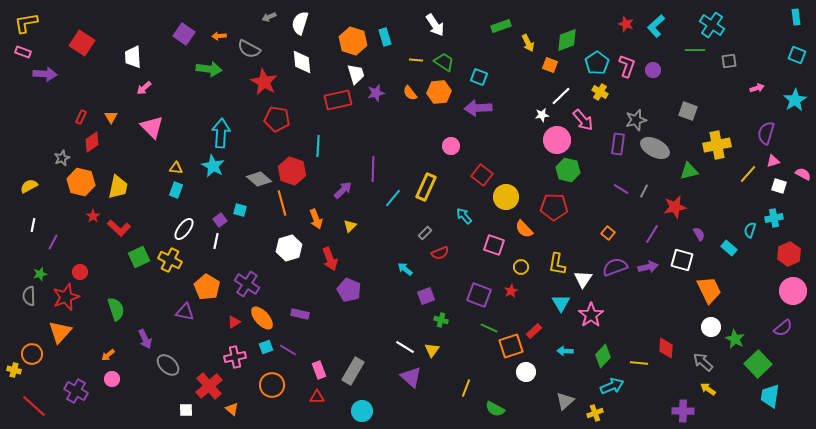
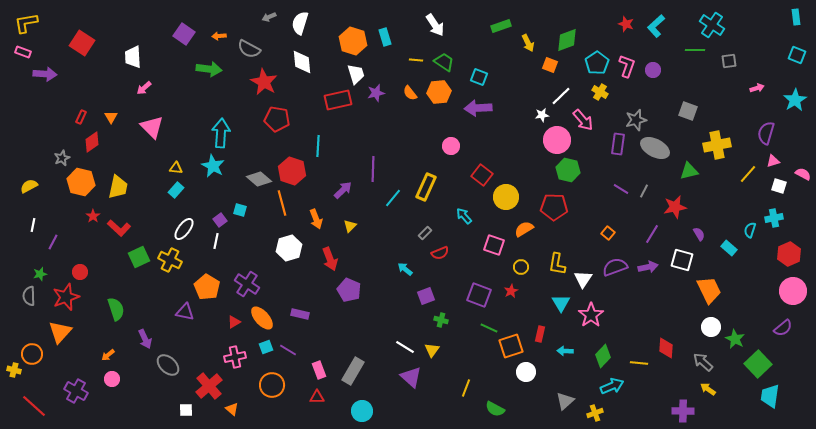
cyan rectangle at (176, 190): rotated 21 degrees clockwise
orange semicircle at (524, 229): rotated 102 degrees clockwise
red rectangle at (534, 331): moved 6 px right, 3 px down; rotated 35 degrees counterclockwise
